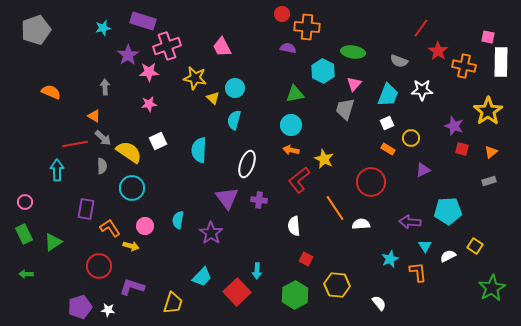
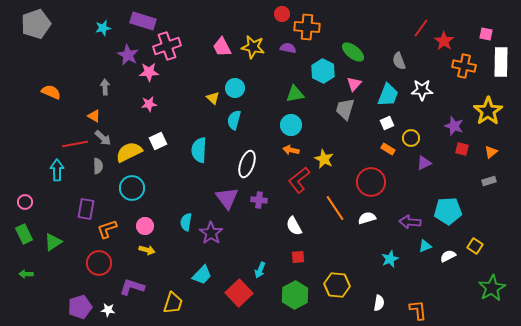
gray pentagon at (36, 30): moved 6 px up
pink square at (488, 37): moved 2 px left, 3 px up
red star at (438, 51): moved 6 px right, 10 px up
green ellipse at (353, 52): rotated 30 degrees clockwise
purple star at (128, 55): rotated 10 degrees counterclockwise
gray semicircle at (399, 61): rotated 48 degrees clockwise
yellow star at (195, 78): moved 58 px right, 31 px up
yellow semicircle at (129, 152): rotated 60 degrees counterclockwise
gray semicircle at (102, 166): moved 4 px left
purple triangle at (423, 170): moved 1 px right, 7 px up
cyan semicircle at (178, 220): moved 8 px right, 2 px down
white semicircle at (361, 224): moved 6 px right, 6 px up; rotated 12 degrees counterclockwise
white semicircle at (294, 226): rotated 24 degrees counterclockwise
orange L-shape at (110, 228): moved 3 px left, 1 px down; rotated 75 degrees counterclockwise
yellow arrow at (131, 246): moved 16 px right, 4 px down
cyan triangle at (425, 246): rotated 40 degrees clockwise
red square at (306, 259): moved 8 px left, 2 px up; rotated 32 degrees counterclockwise
red circle at (99, 266): moved 3 px up
cyan arrow at (257, 271): moved 3 px right, 1 px up; rotated 21 degrees clockwise
orange L-shape at (418, 272): moved 38 px down
cyan trapezoid at (202, 277): moved 2 px up
red square at (237, 292): moved 2 px right, 1 px down
white semicircle at (379, 303): rotated 49 degrees clockwise
